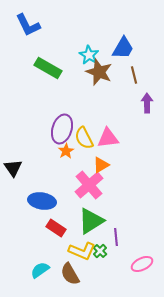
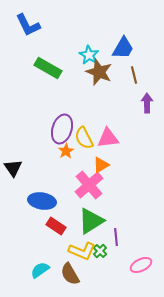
red rectangle: moved 2 px up
pink ellipse: moved 1 px left, 1 px down
